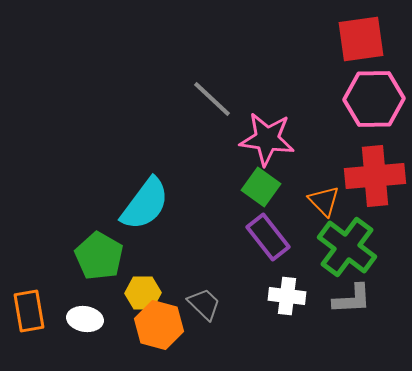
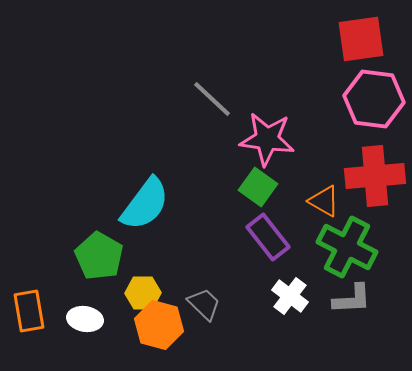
pink hexagon: rotated 8 degrees clockwise
green square: moved 3 px left
orange triangle: rotated 16 degrees counterclockwise
green cross: rotated 10 degrees counterclockwise
white cross: moved 3 px right; rotated 30 degrees clockwise
